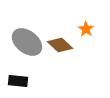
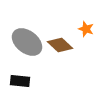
orange star: rotated 14 degrees counterclockwise
black rectangle: moved 2 px right
